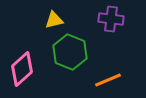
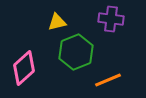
yellow triangle: moved 3 px right, 2 px down
green hexagon: moved 6 px right; rotated 16 degrees clockwise
pink diamond: moved 2 px right, 1 px up
